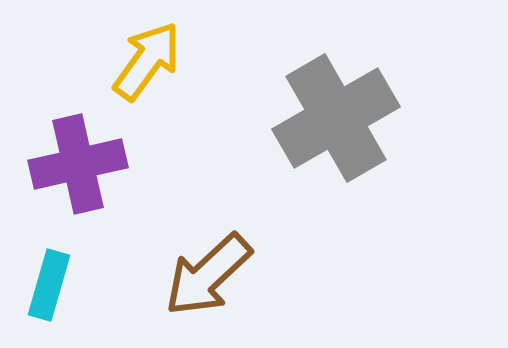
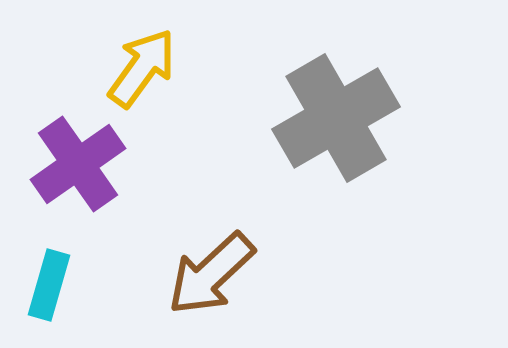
yellow arrow: moved 5 px left, 7 px down
purple cross: rotated 22 degrees counterclockwise
brown arrow: moved 3 px right, 1 px up
